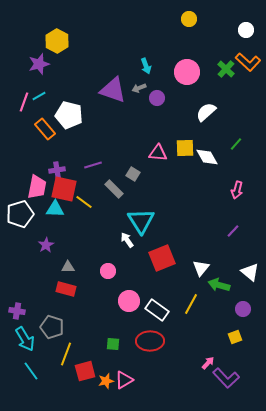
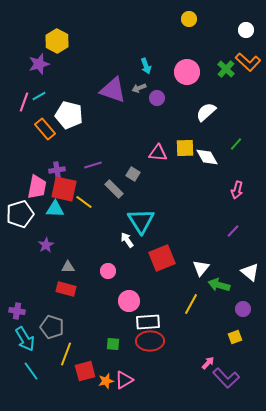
white rectangle at (157, 310): moved 9 px left, 12 px down; rotated 40 degrees counterclockwise
